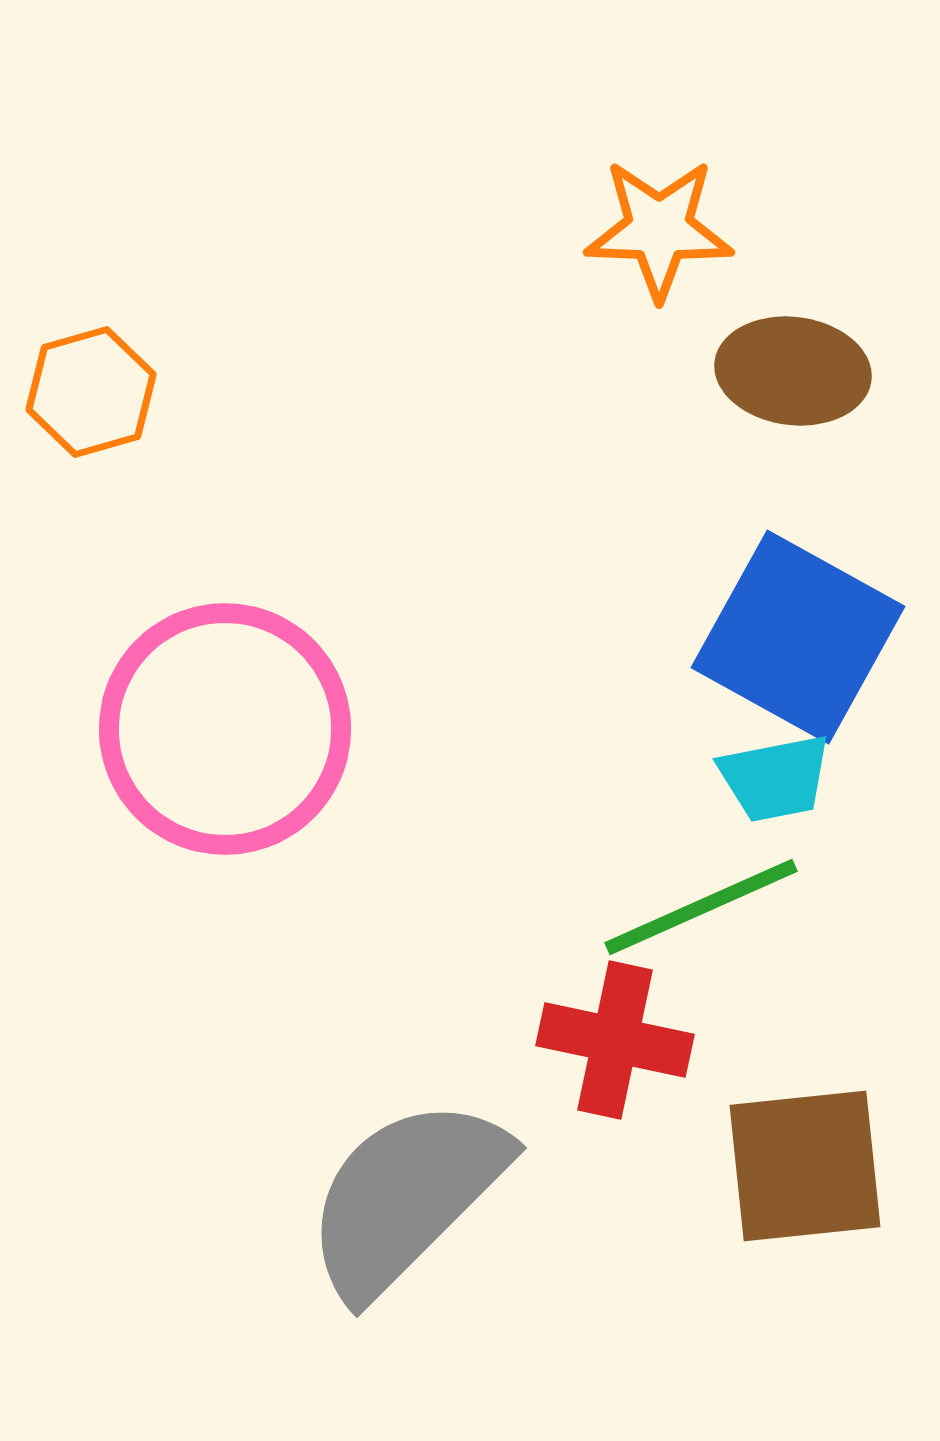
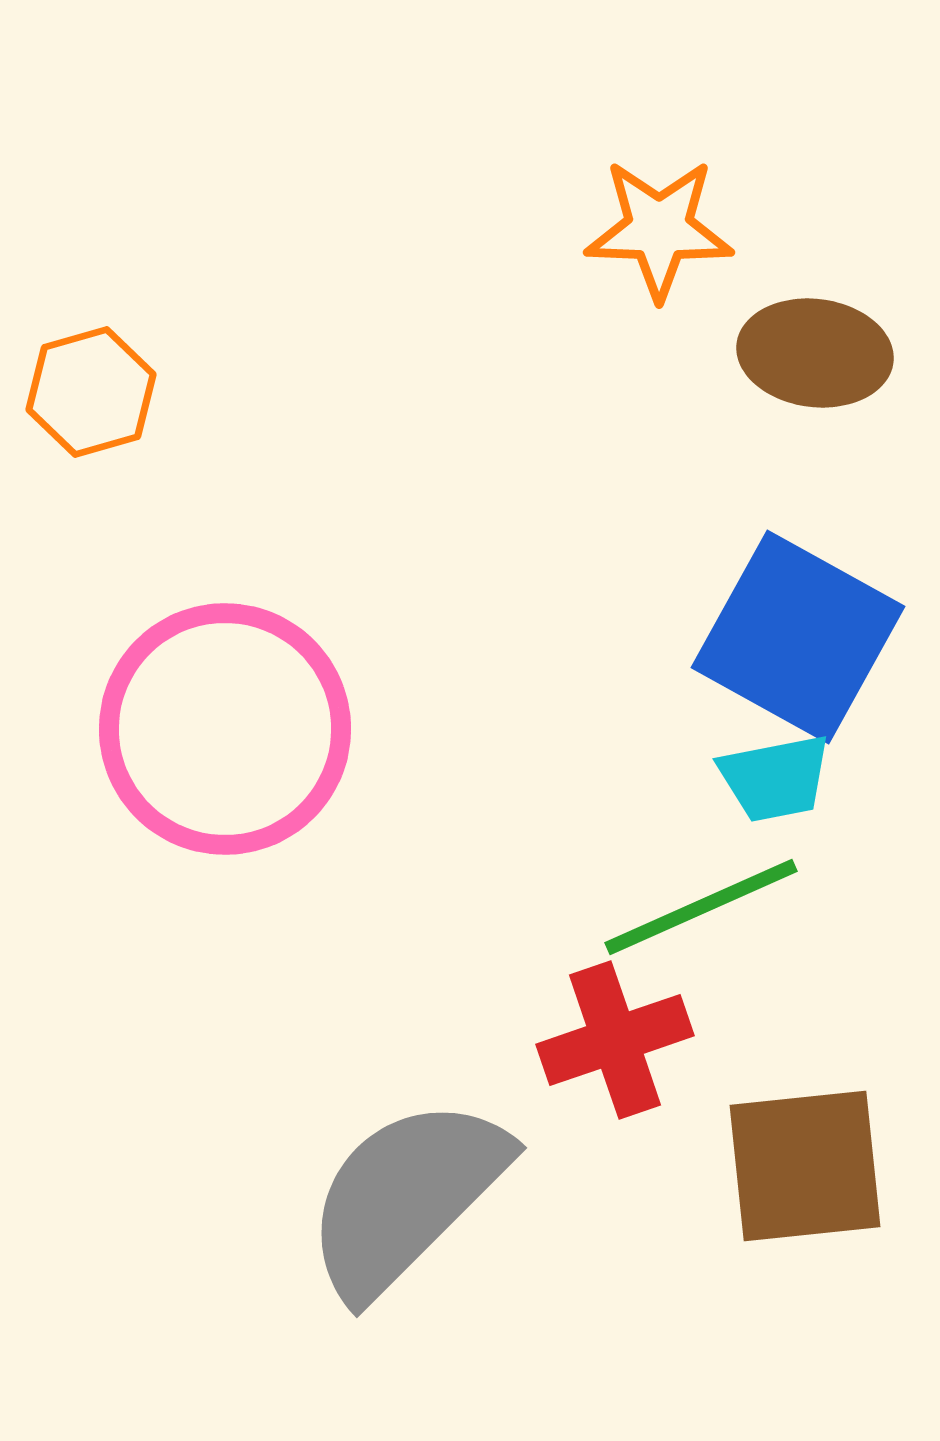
brown ellipse: moved 22 px right, 18 px up
red cross: rotated 31 degrees counterclockwise
